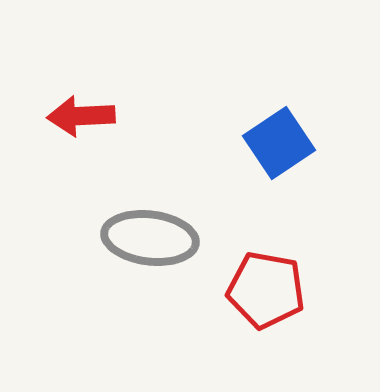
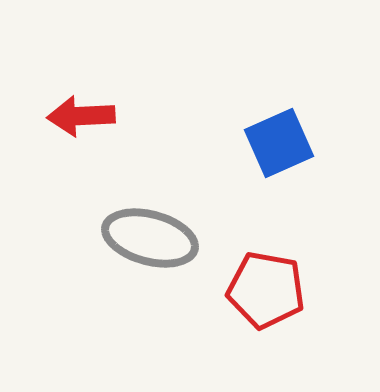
blue square: rotated 10 degrees clockwise
gray ellipse: rotated 8 degrees clockwise
